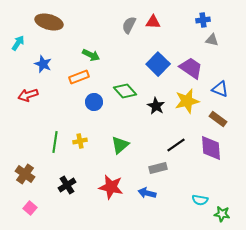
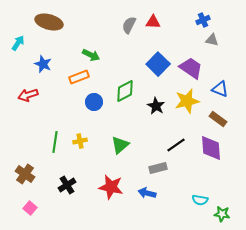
blue cross: rotated 16 degrees counterclockwise
green diamond: rotated 75 degrees counterclockwise
